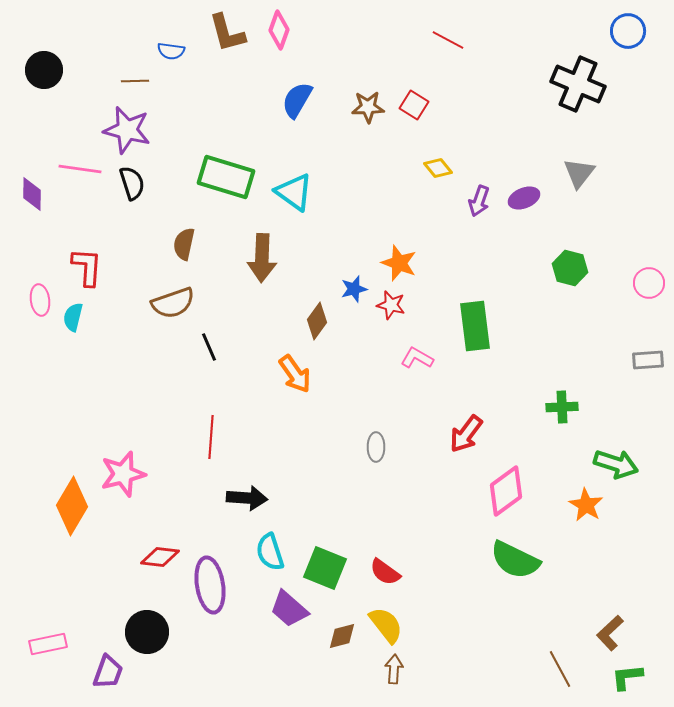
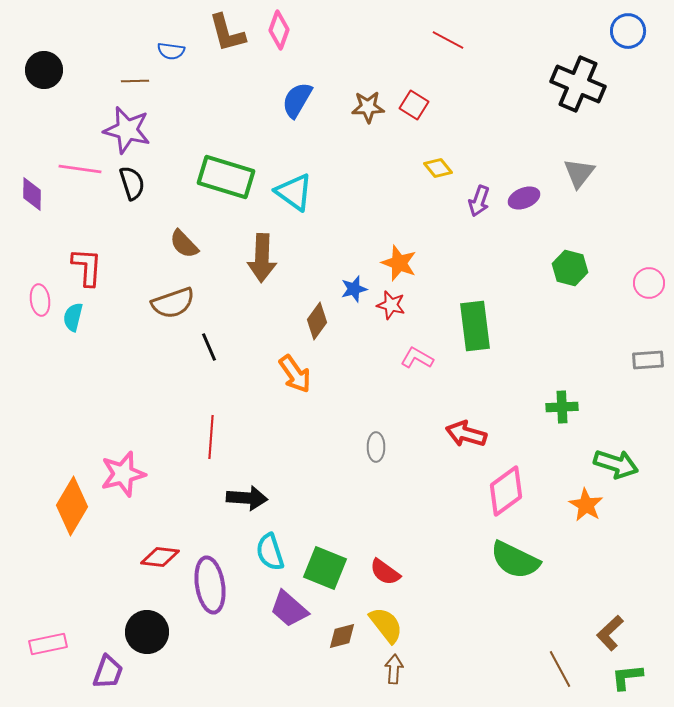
brown semicircle at (184, 244): rotated 56 degrees counterclockwise
red arrow at (466, 434): rotated 69 degrees clockwise
